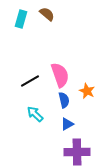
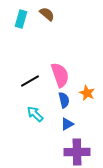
orange star: moved 2 px down
